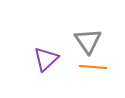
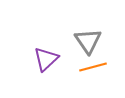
orange line: rotated 20 degrees counterclockwise
